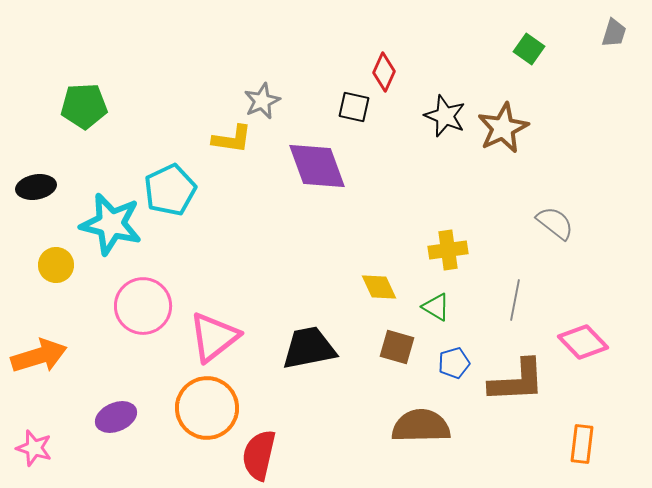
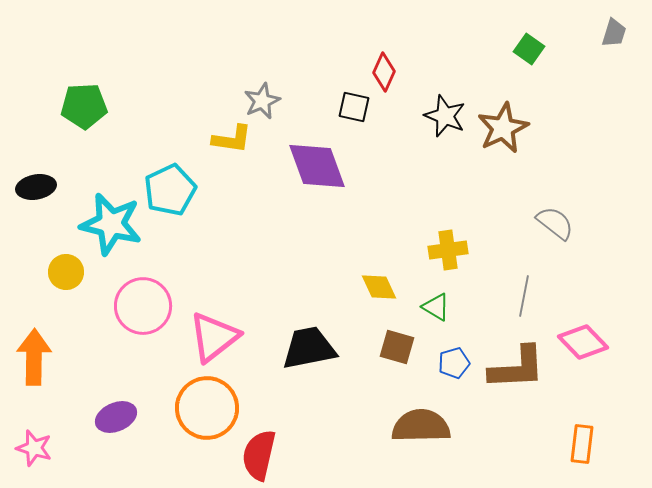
yellow circle: moved 10 px right, 7 px down
gray line: moved 9 px right, 4 px up
orange arrow: moved 5 px left, 1 px down; rotated 72 degrees counterclockwise
brown L-shape: moved 13 px up
